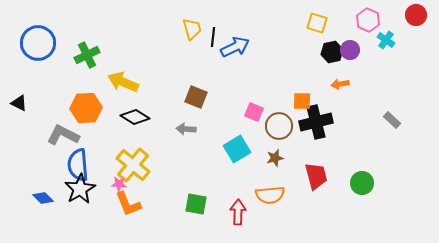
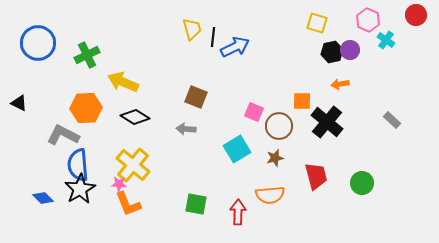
black cross: moved 11 px right; rotated 36 degrees counterclockwise
